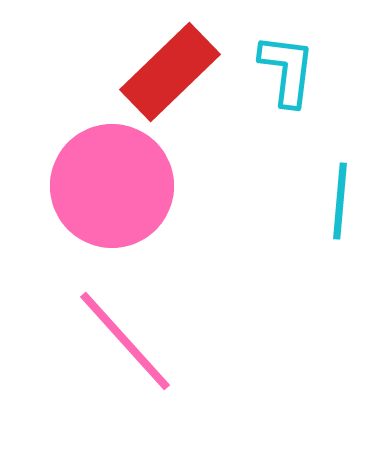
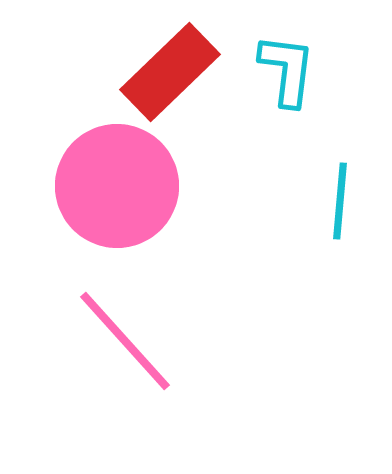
pink circle: moved 5 px right
